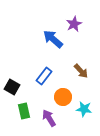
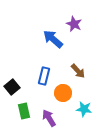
purple star: rotated 21 degrees counterclockwise
brown arrow: moved 3 px left
blue rectangle: rotated 24 degrees counterclockwise
black square: rotated 21 degrees clockwise
orange circle: moved 4 px up
